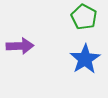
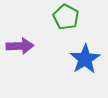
green pentagon: moved 18 px left
